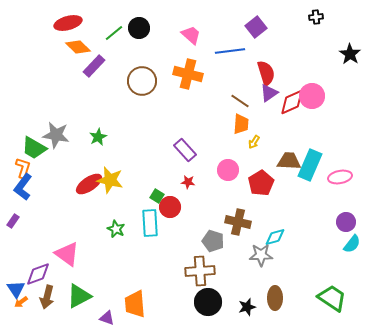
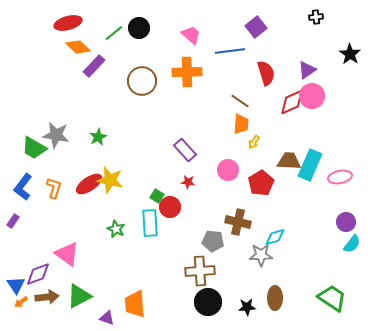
orange cross at (188, 74): moved 1 px left, 2 px up; rotated 16 degrees counterclockwise
purple triangle at (269, 93): moved 38 px right, 23 px up
orange L-shape at (23, 168): moved 31 px right, 20 px down
gray pentagon at (213, 241): rotated 10 degrees counterclockwise
blue triangle at (16, 289): moved 4 px up
brown arrow at (47, 297): rotated 110 degrees counterclockwise
black star at (247, 307): rotated 12 degrees clockwise
